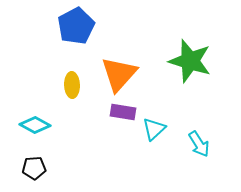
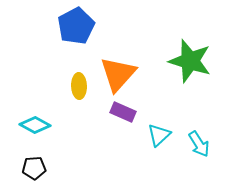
orange triangle: moved 1 px left
yellow ellipse: moved 7 px right, 1 px down
purple rectangle: rotated 15 degrees clockwise
cyan triangle: moved 5 px right, 6 px down
